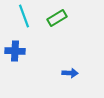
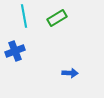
cyan line: rotated 10 degrees clockwise
blue cross: rotated 24 degrees counterclockwise
